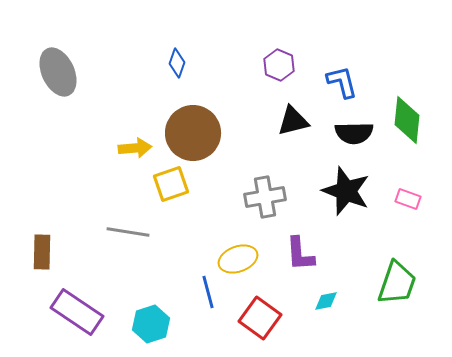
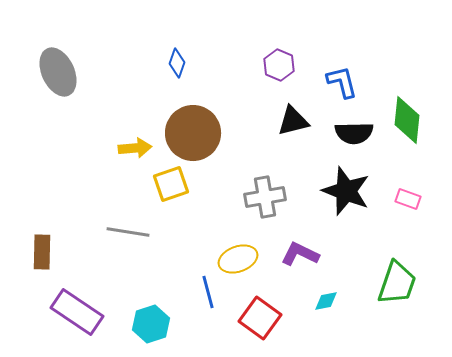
purple L-shape: rotated 120 degrees clockwise
